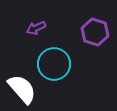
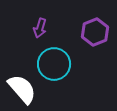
purple arrow: moved 4 px right; rotated 48 degrees counterclockwise
purple hexagon: rotated 20 degrees clockwise
